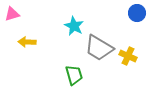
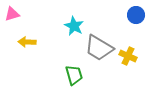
blue circle: moved 1 px left, 2 px down
